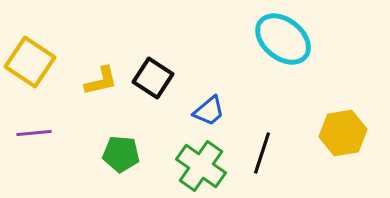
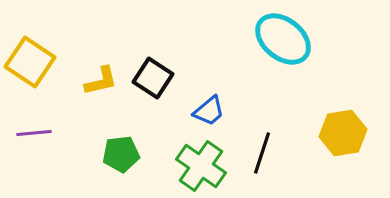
green pentagon: rotated 12 degrees counterclockwise
